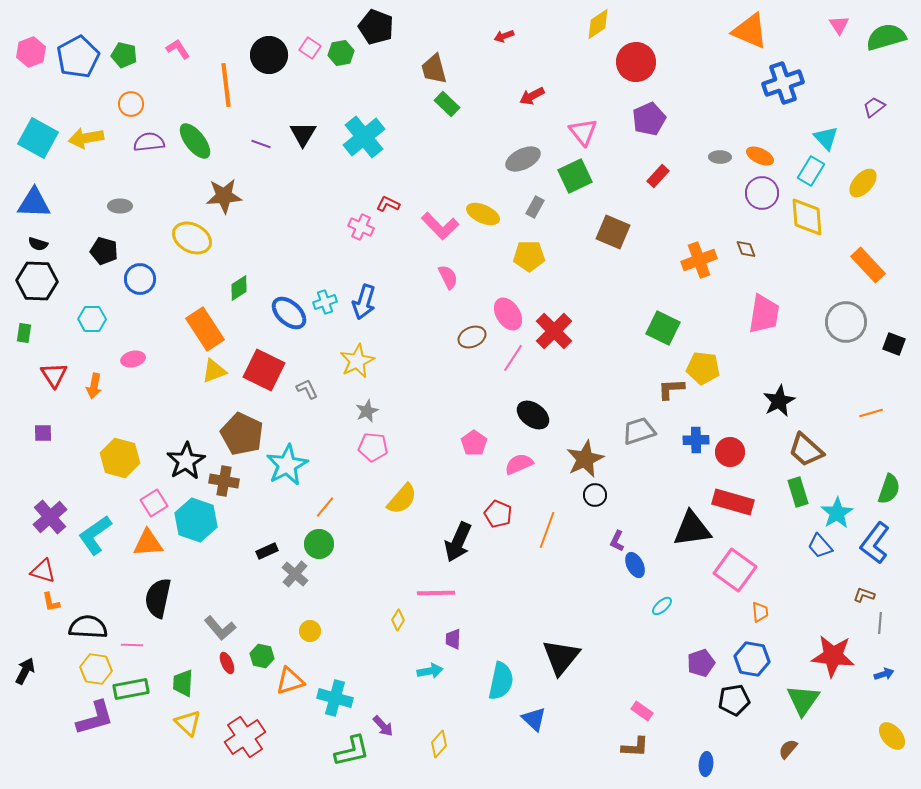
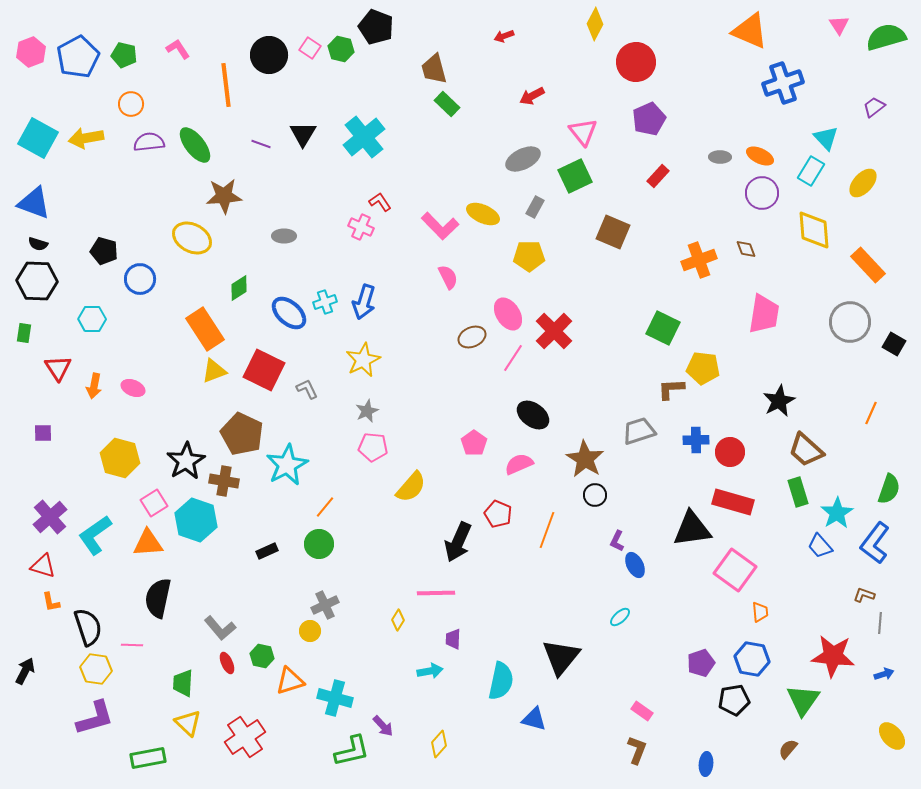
yellow diamond at (598, 24): moved 3 px left; rotated 28 degrees counterclockwise
green hexagon at (341, 53): moved 4 px up; rotated 25 degrees clockwise
green ellipse at (195, 141): moved 4 px down
blue triangle at (34, 203): rotated 18 degrees clockwise
red L-shape at (388, 204): moved 8 px left, 2 px up; rotated 30 degrees clockwise
gray ellipse at (120, 206): moved 164 px right, 30 px down
yellow diamond at (807, 217): moved 7 px right, 13 px down
gray circle at (846, 322): moved 4 px right
black square at (894, 344): rotated 10 degrees clockwise
pink ellipse at (133, 359): moved 29 px down; rotated 35 degrees clockwise
yellow star at (357, 361): moved 6 px right, 1 px up
red triangle at (54, 375): moved 4 px right, 7 px up
orange line at (871, 413): rotated 50 degrees counterclockwise
brown star at (585, 459): rotated 15 degrees counterclockwise
yellow semicircle at (402, 499): moved 9 px right, 12 px up
red triangle at (43, 571): moved 5 px up
gray cross at (295, 574): moved 30 px right, 31 px down; rotated 24 degrees clockwise
cyan ellipse at (662, 606): moved 42 px left, 11 px down
black semicircle at (88, 627): rotated 69 degrees clockwise
green rectangle at (131, 689): moved 17 px right, 69 px down
blue triangle at (534, 719): rotated 28 degrees counterclockwise
brown L-shape at (635, 747): moved 2 px right, 3 px down; rotated 72 degrees counterclockwise
